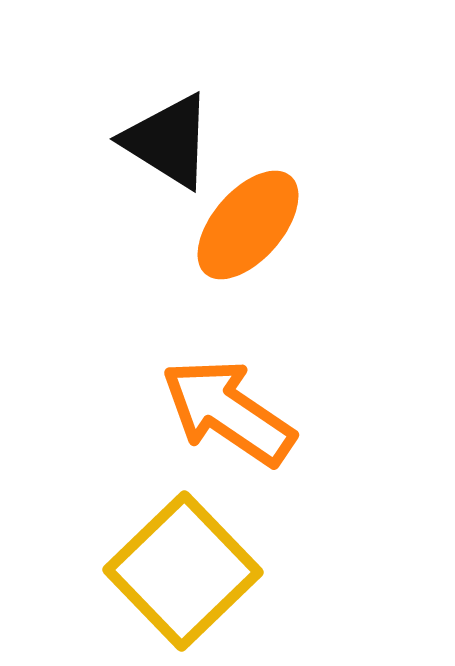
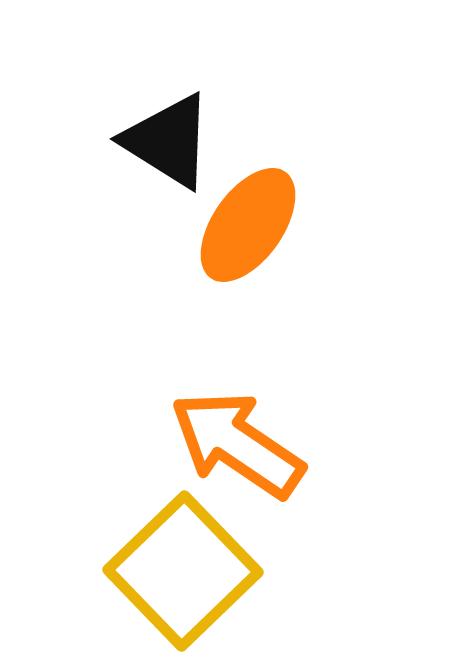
orange ellipse: rotated 6 degrees counterclockwise
orange arrow: moved 9 px right, 32 px down
